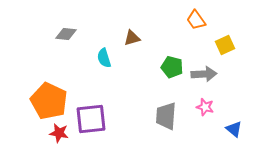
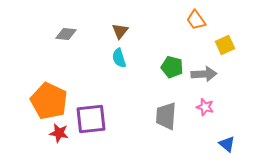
brown triangle: moved 12 px left, 7 px up; rotated 36 degrees counterclockwise
cyan semicircle: moved 15 px right
blue triangle: moved 7 px left, 15 px down
